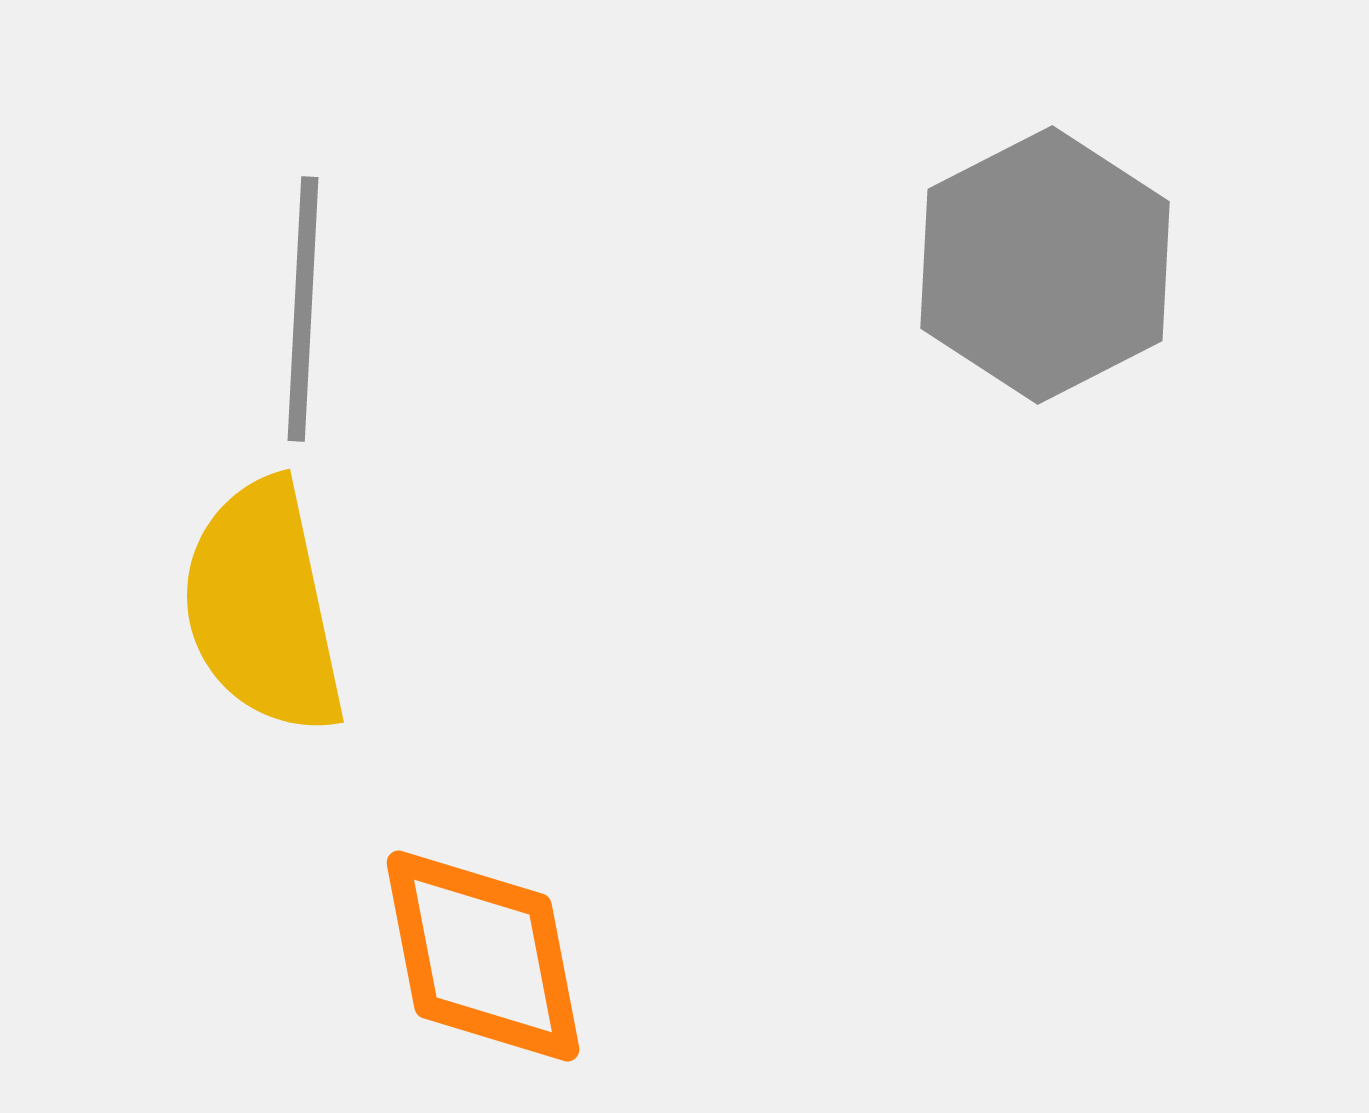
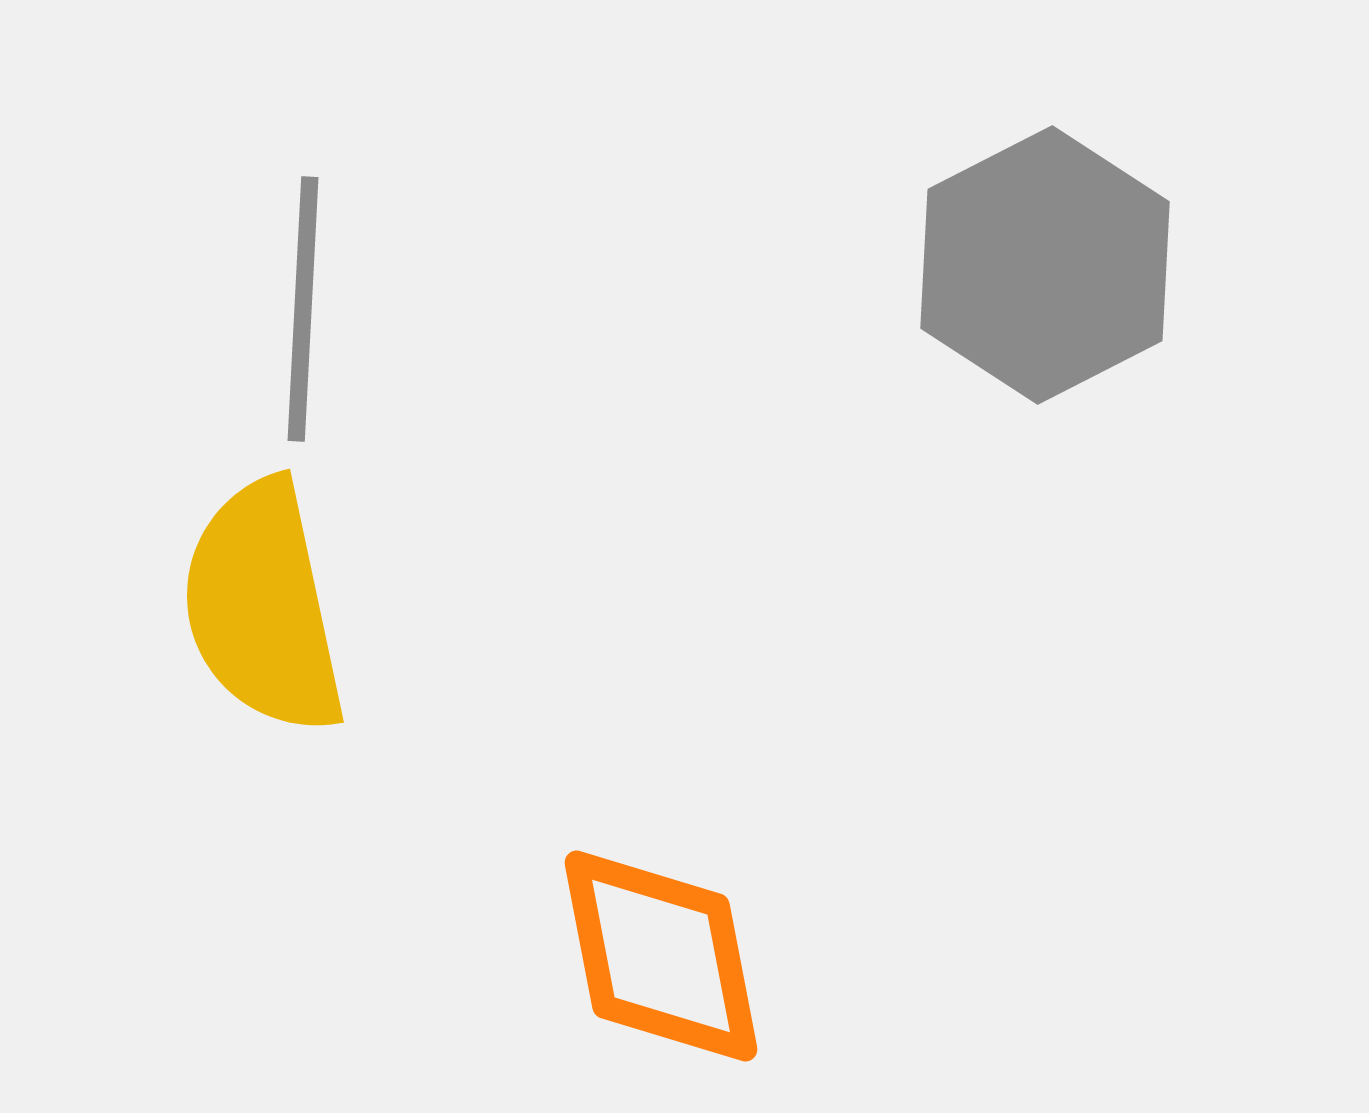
orange diamond: moved 178 px right
